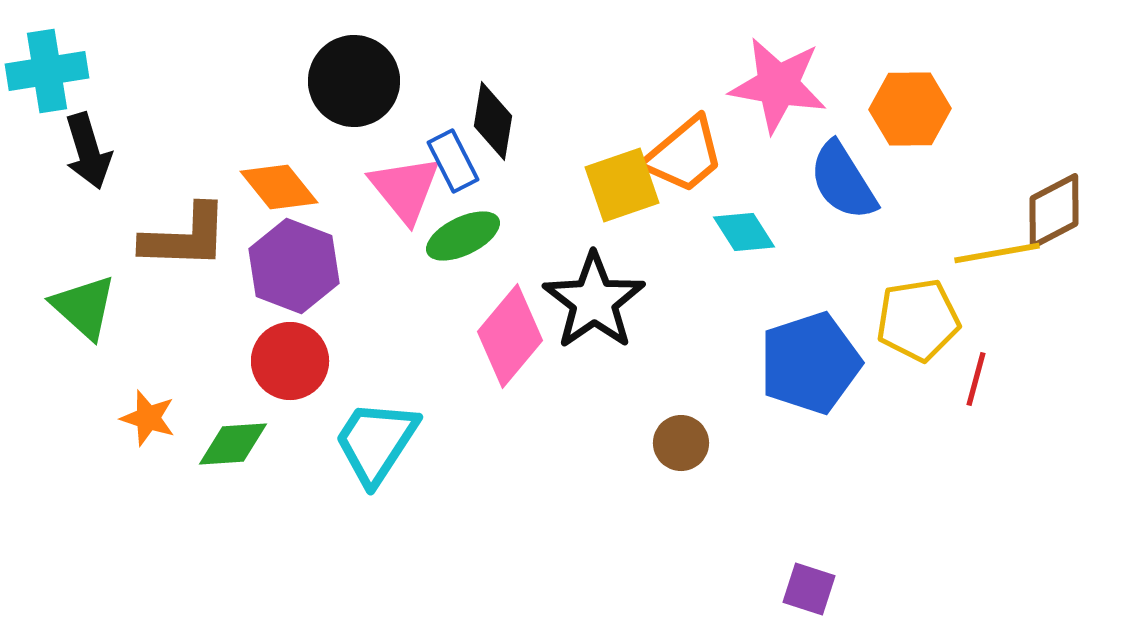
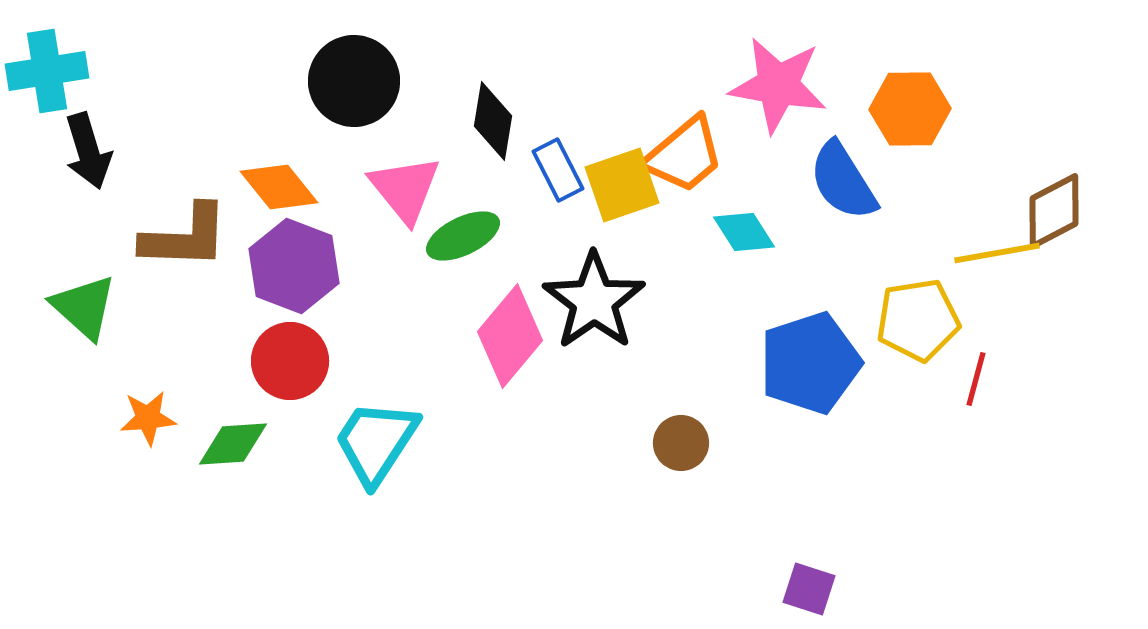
blue rectangle: moved 105 px right, 9 px down
orange star: rotated 22 degrees counterclockwise
